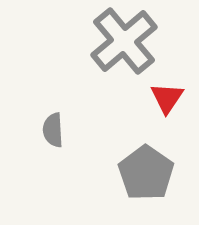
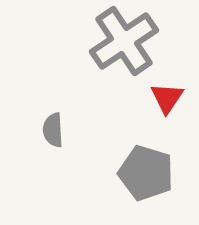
gray cross: rotated 6 degrees clockwise
gray pentagon: rotated 18 degrees counterclockwise
